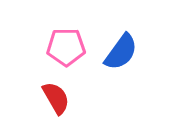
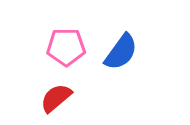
red semicircle: rotated 100 degrees counterclockwise
